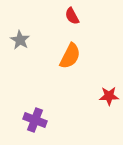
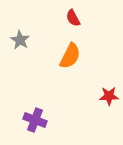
red semicircle: moved 1 px right, 2 px down
